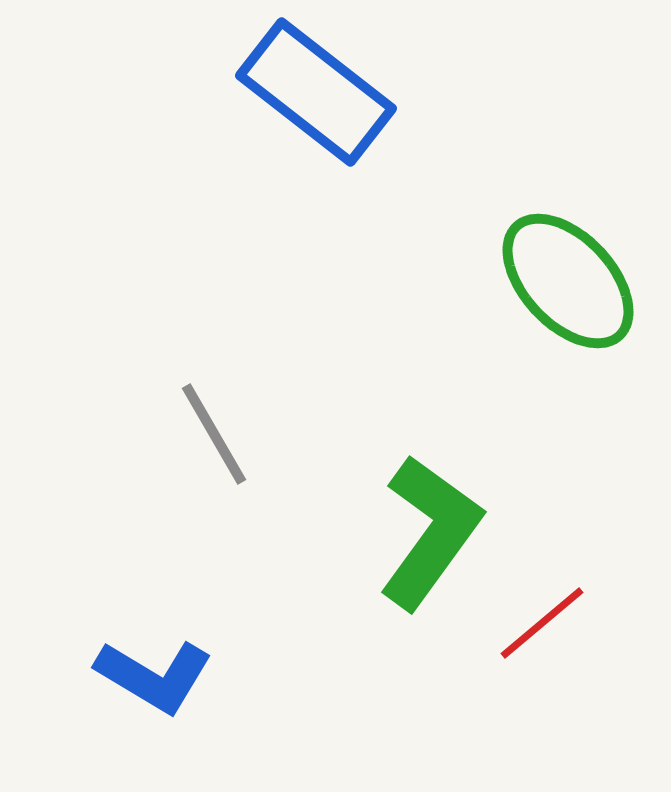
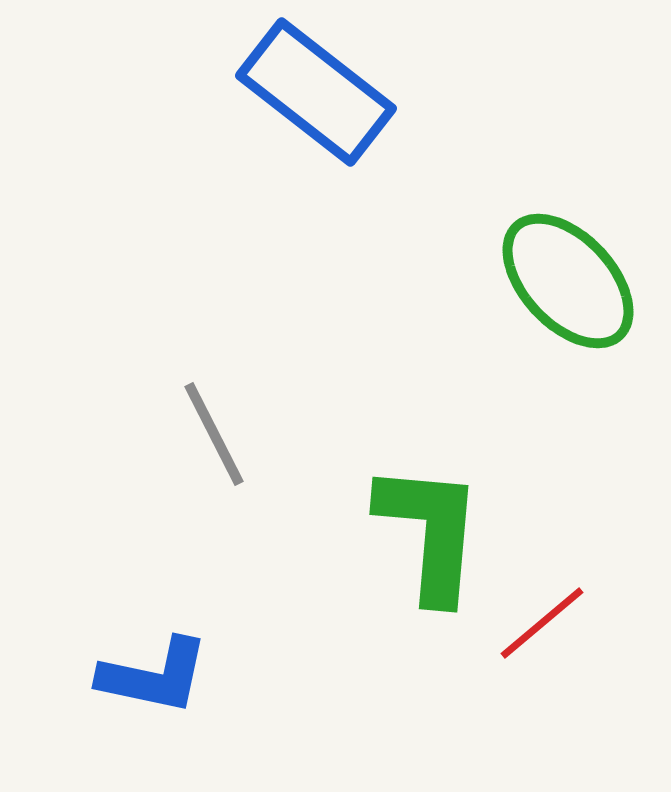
gray line: rotated 3 degrees clockwise
green L-shape: rotated 31 degrees counterclockwise
blue L-shape: rotated 19 degrees counterclockwise
